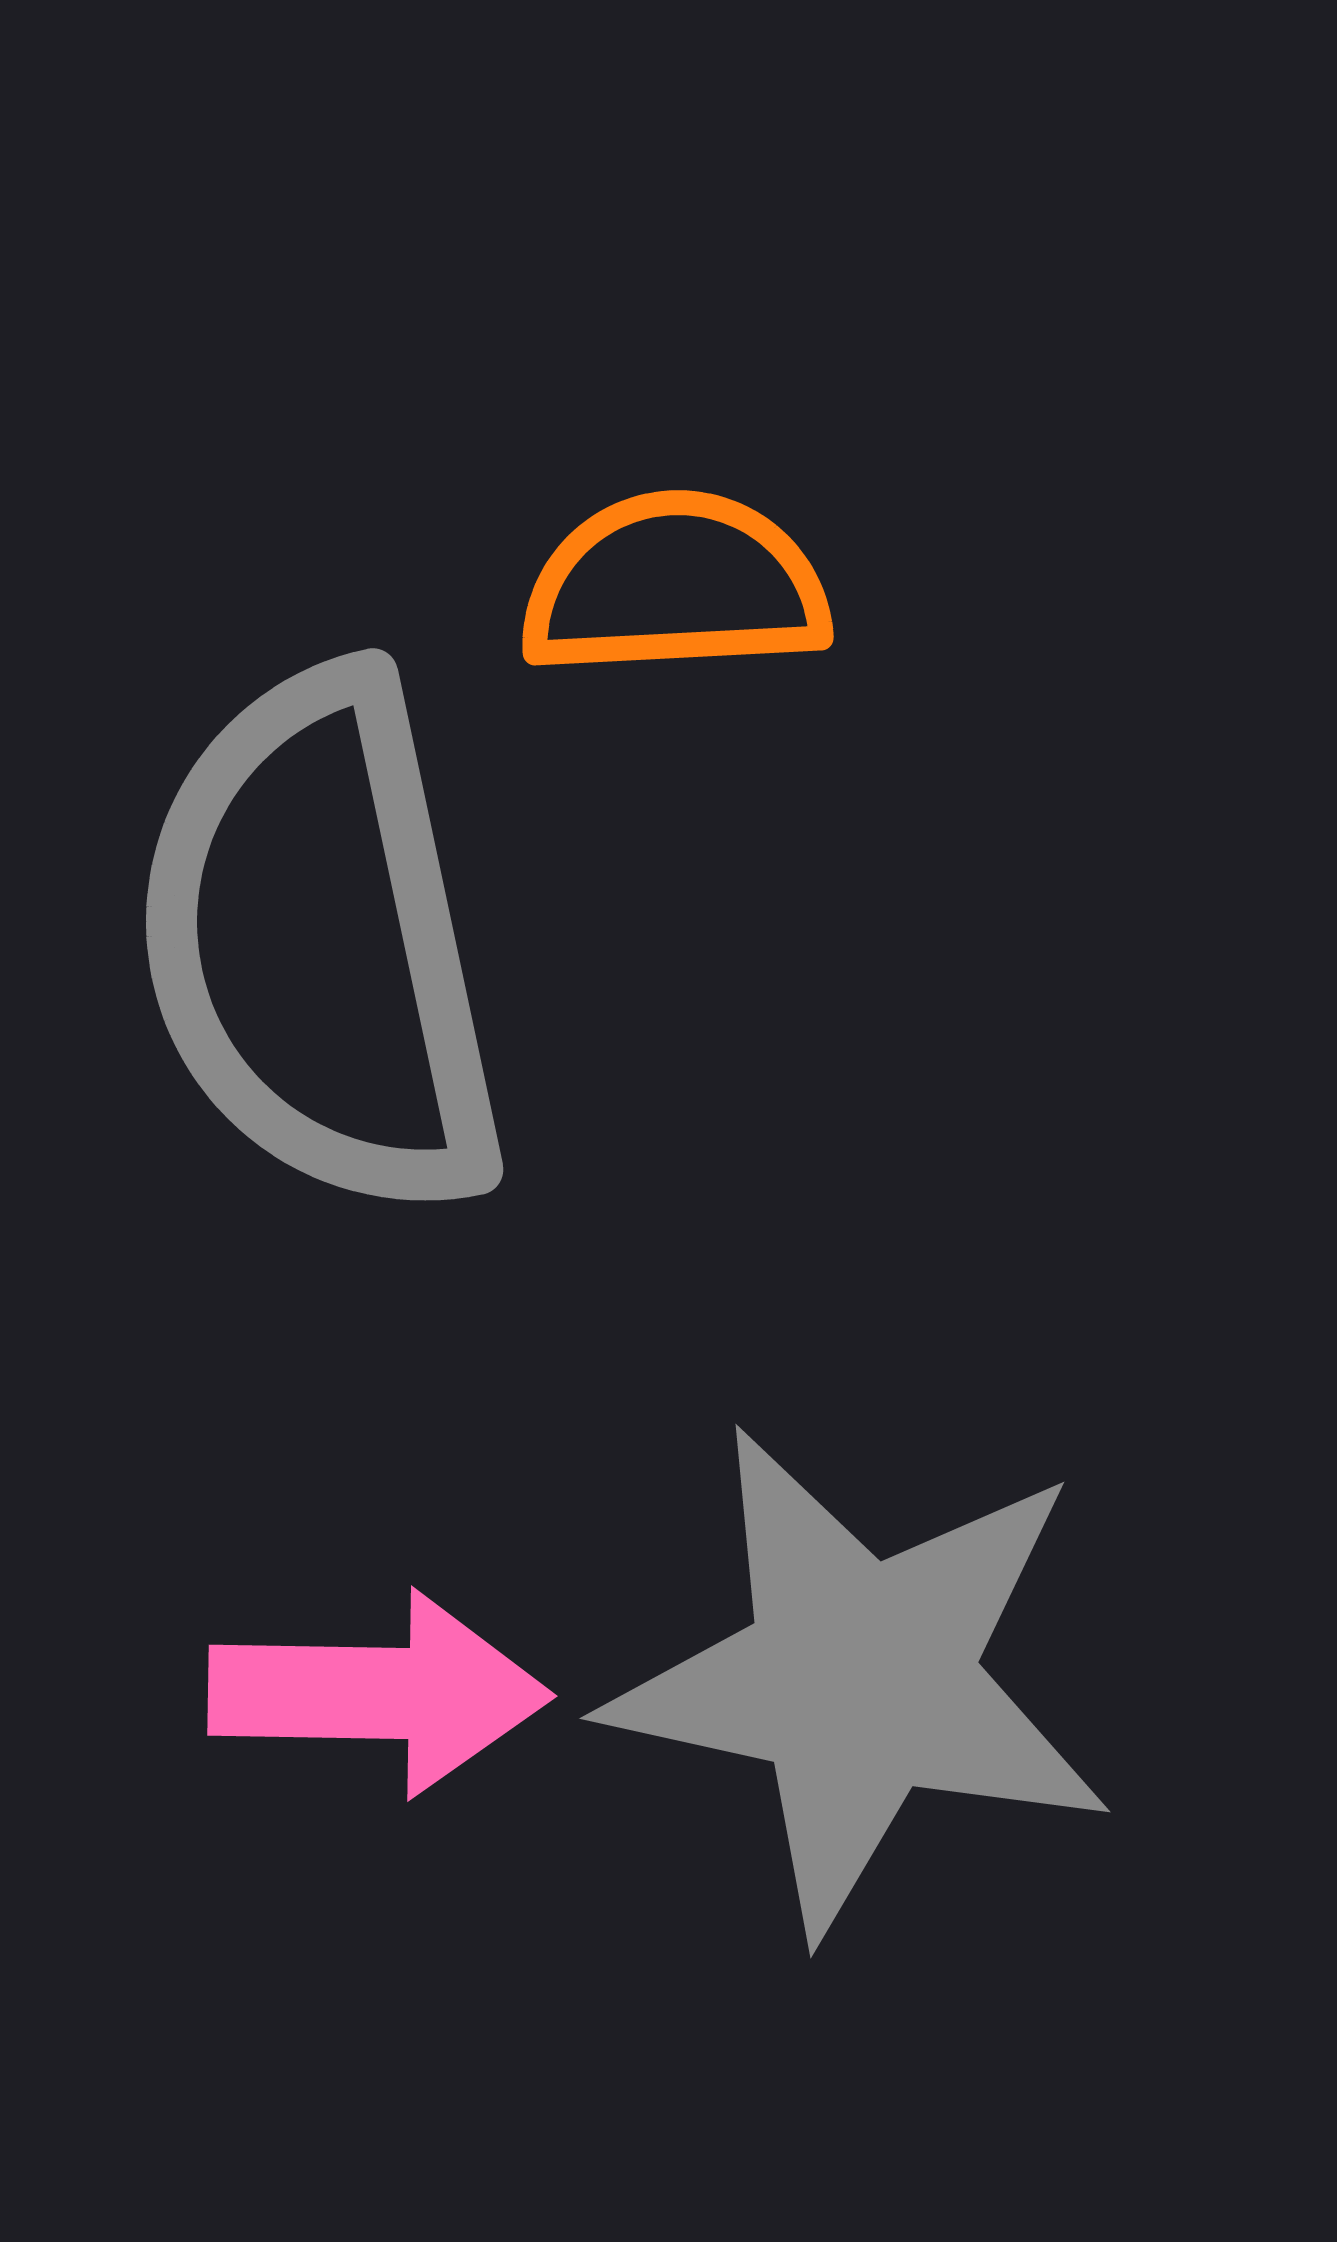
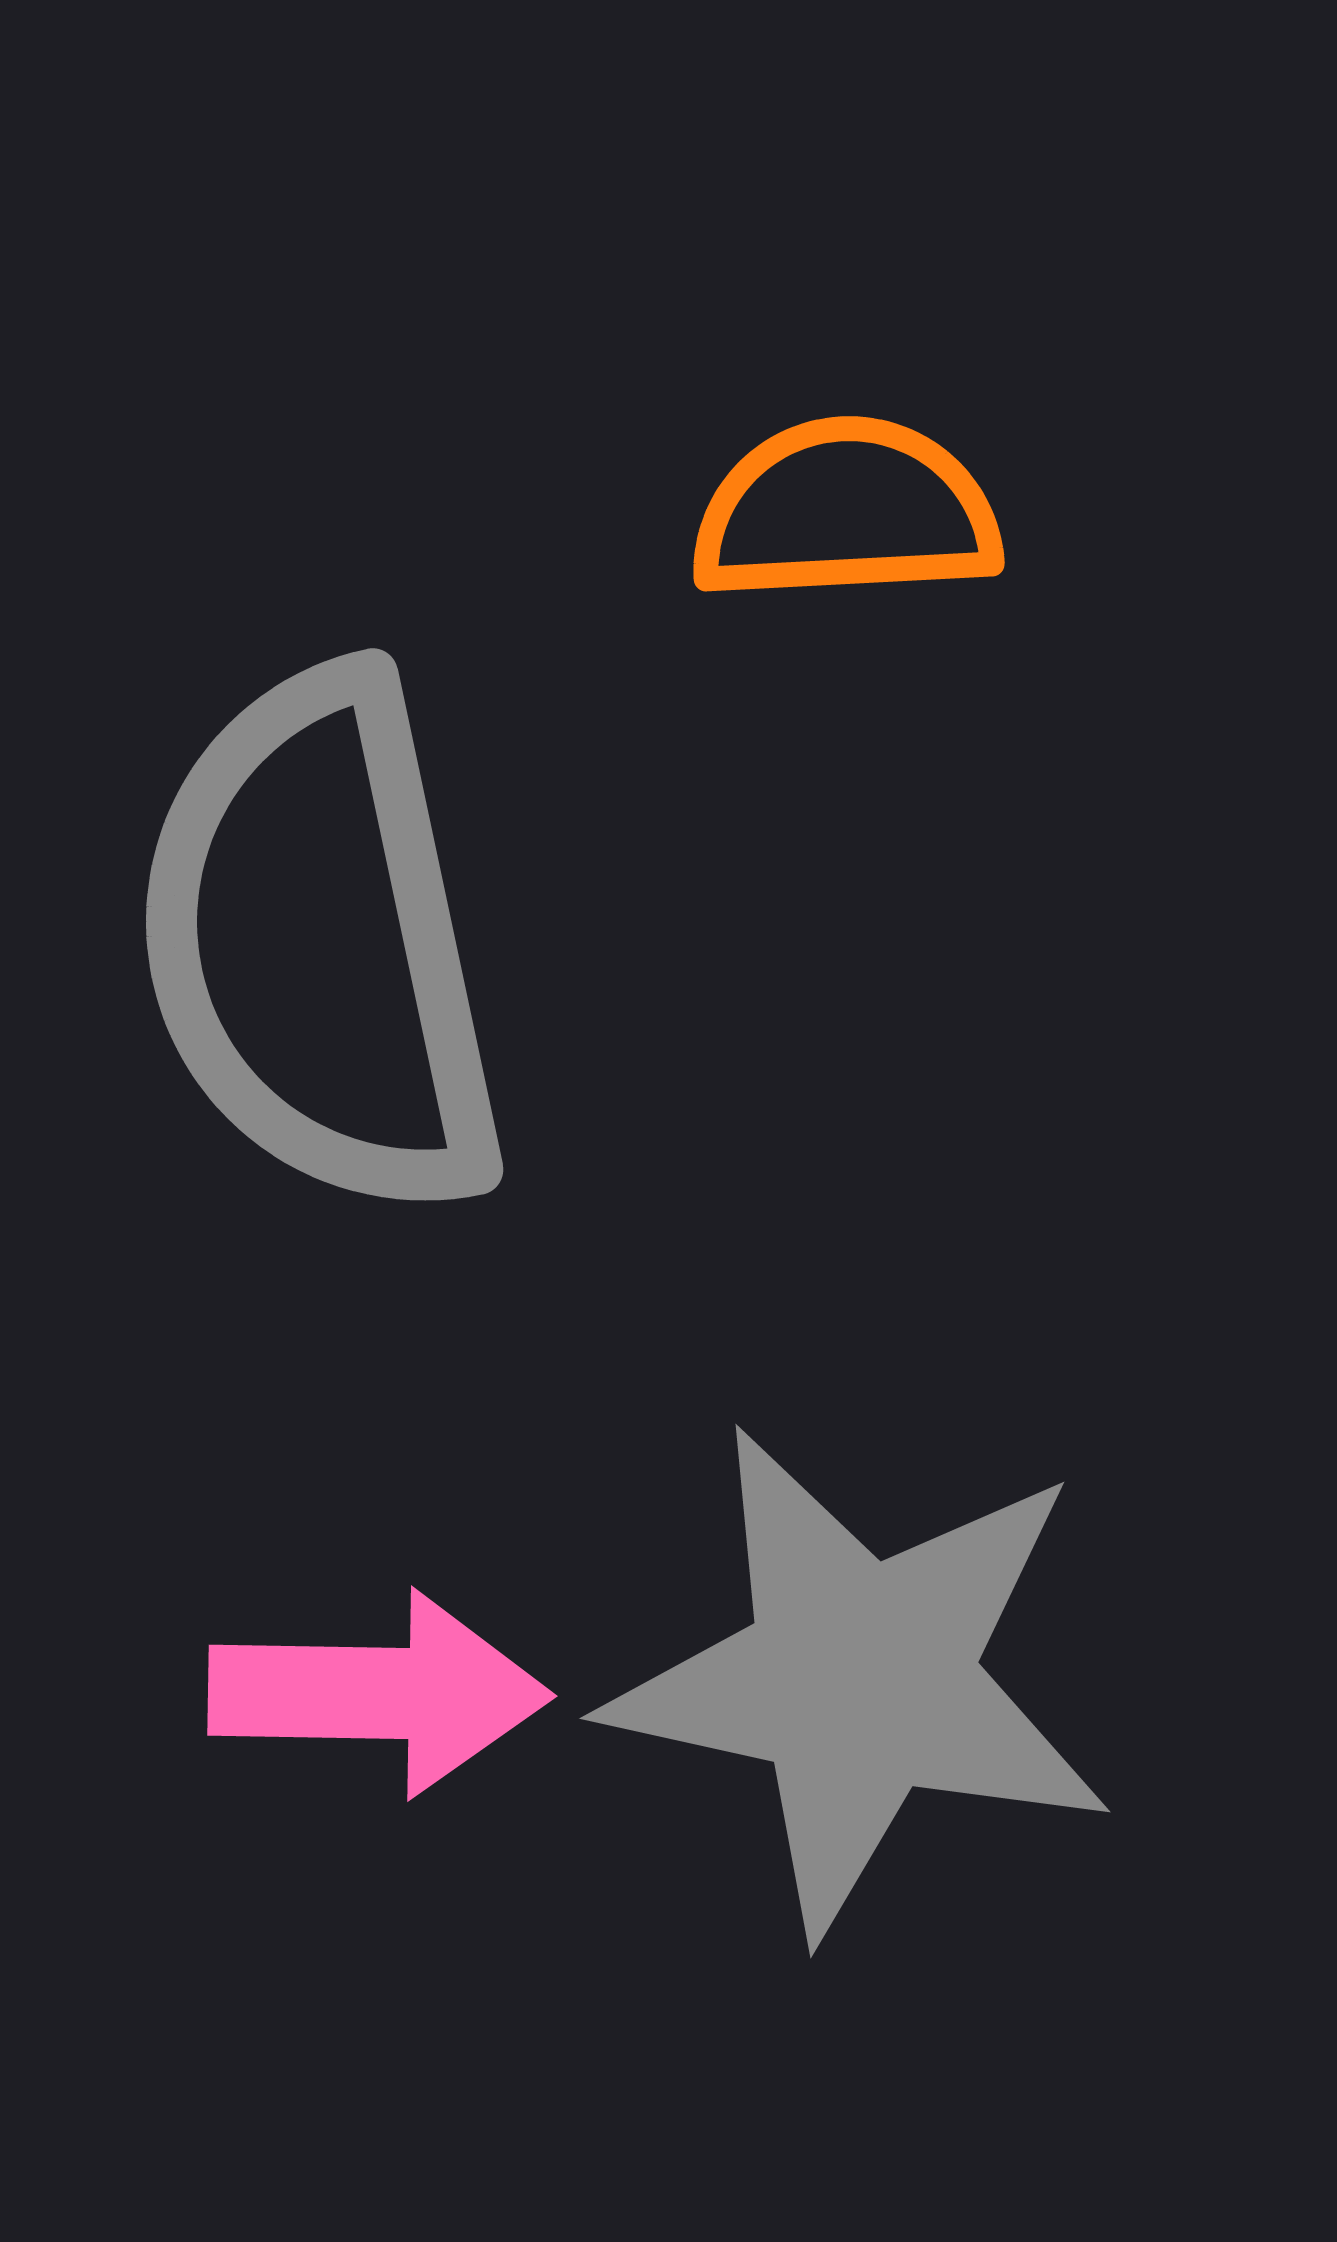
orange semicircle: moved 171 px right, 74 px up
